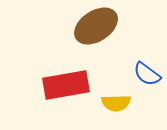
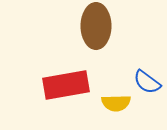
brown ellipse: rotated 57 degrees counterclockwise
blue semicircle: moved 8 px down
